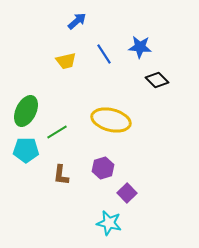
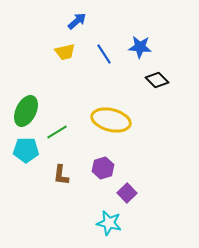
yellow trapezoid: moved 1 px left, 9 px up
